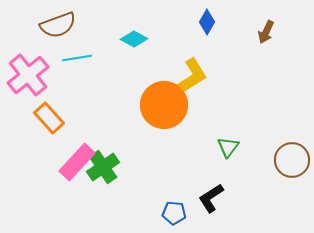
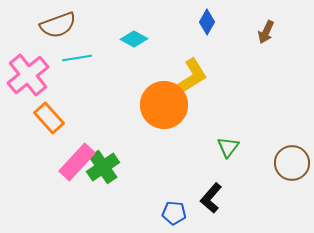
brown circle: moved 3 px down
black L-shape: rotated 16 degrees counterclockwise
